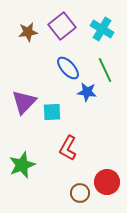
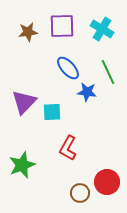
purple square: rotated 36 degrees clockwise
green line: moved 3 px right, 2 px down
